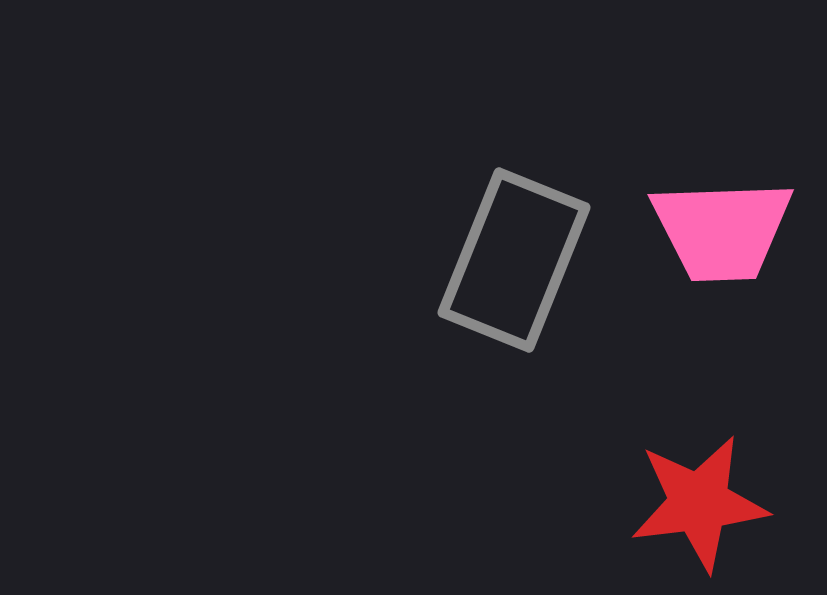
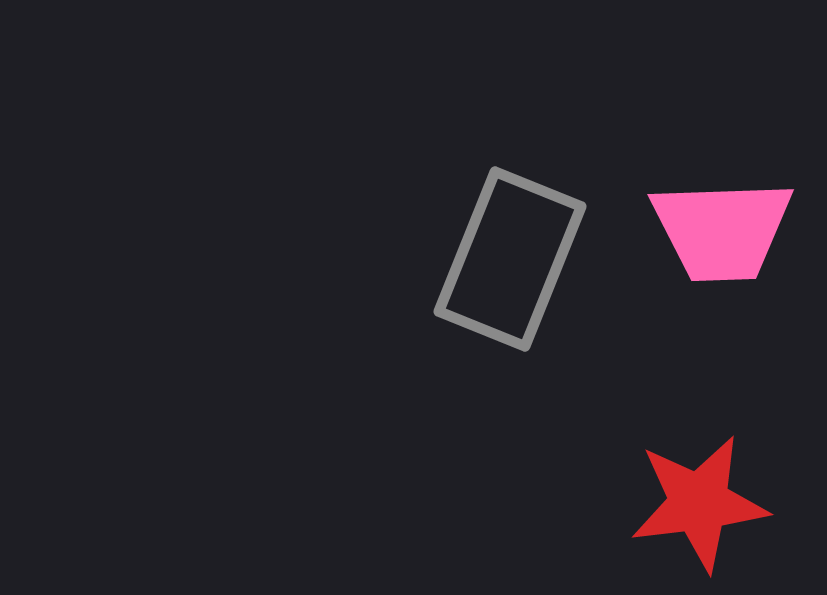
gray rectangle: moved 4 px left, 1 px up
